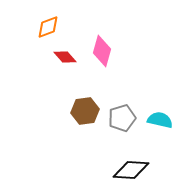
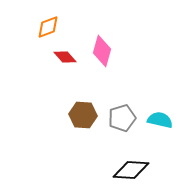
brown hexagon: moved 2 px left, 4 px down; rotated 12 degrees clockwise
